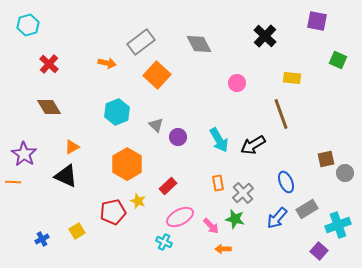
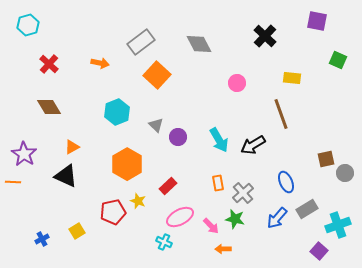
orange arrow at (107, 63): moved 7 px left
